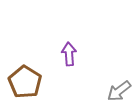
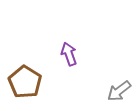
purple arrow: rotated 15 degrees counterclockwise
